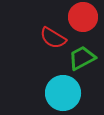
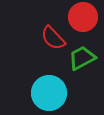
red semicircle: rotated 16 degrees clockwise
cyan circle: moved 14 px left
